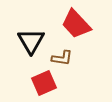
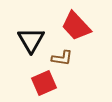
red trapezoid: moved 2 px down
black triangle: moved 1 px up
